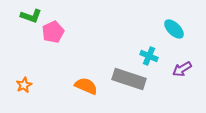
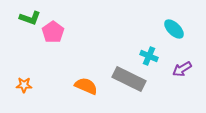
green L-shape: moved 1 px left, 2 px down
pink pentagon: rotated 10 degrees counterclockwise
gray rectangle: rotated 8 degrees clockwise
orange star: rotated 28 degrees clockwise
